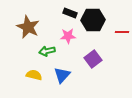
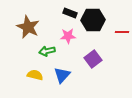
yellow semicircle: moved 1 px right
